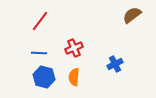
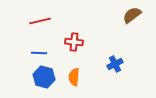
red line: rotated 40 degrees clockwise
red cross: moved 6 px up; rotated 30 degrees clockwise
